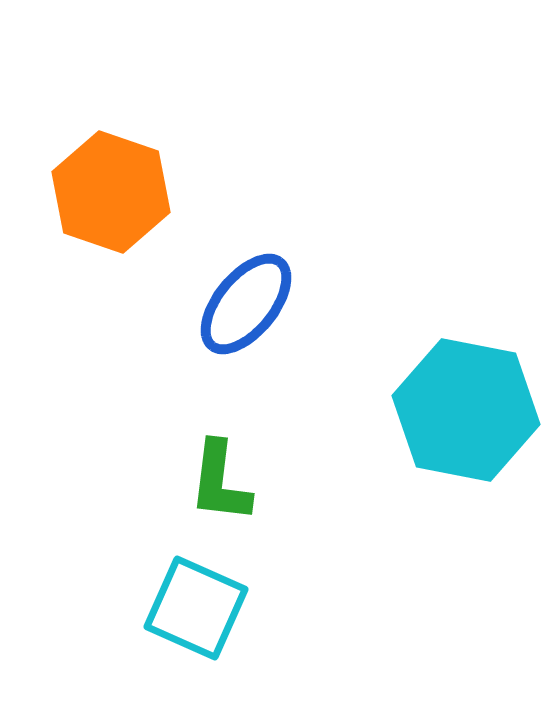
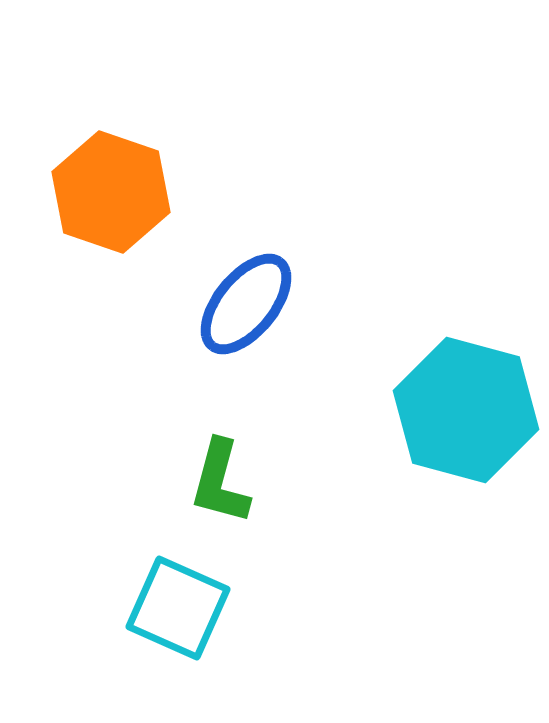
cyan hexagon: rotated 4 degrees clockwise
green L-shape: rotated 8 degrees clockwise
cyan square: moved 18 px left
